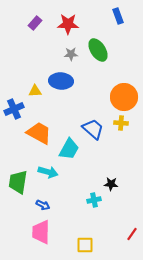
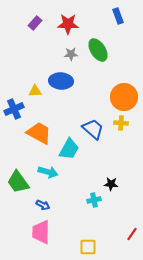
green trapezoid: rotated 45 degrees counterclockwise
yellow square: moved 3 px right, 2 px down
